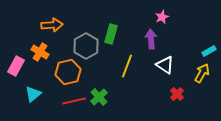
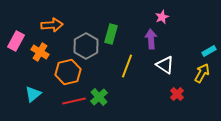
pink rectangle: moved 25 px up
